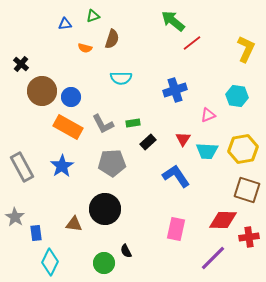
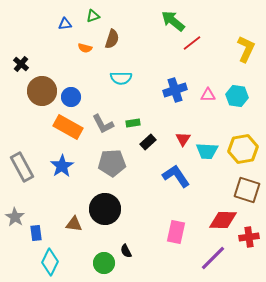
pink triangle: moved 20 px up; rotated 21 degrees clockwise
pink rectangle: moved 3 px down
